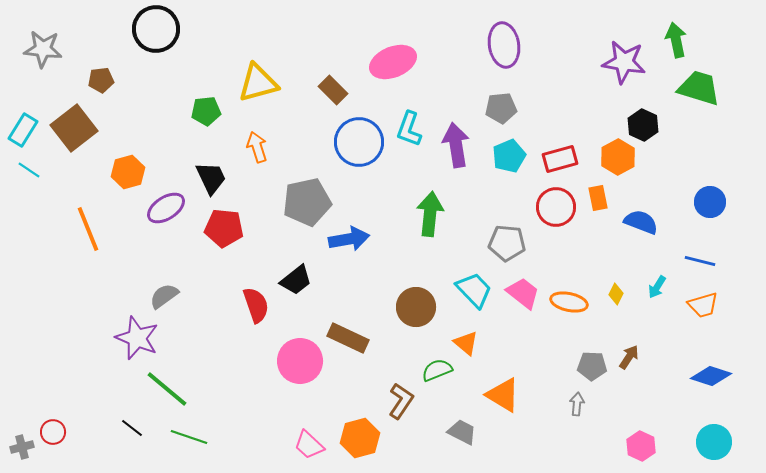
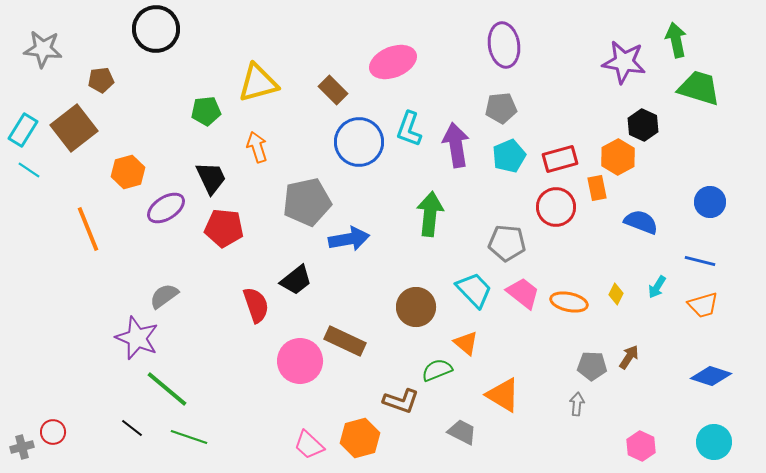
orange rectangle at (598, 198): moved 1 px left, 10 px up
brown rectangle at (348, 338): moved 3 px left, 3 px down
brown L-shape at (401, 401): rotated 75 degrees clockwise
